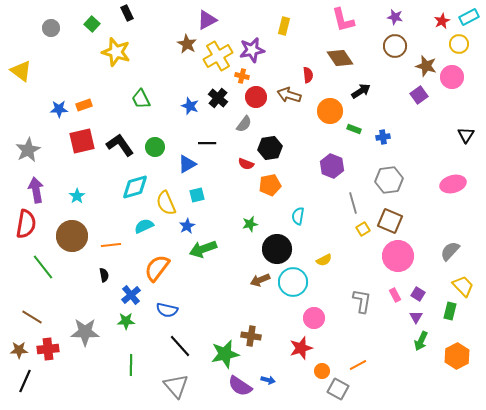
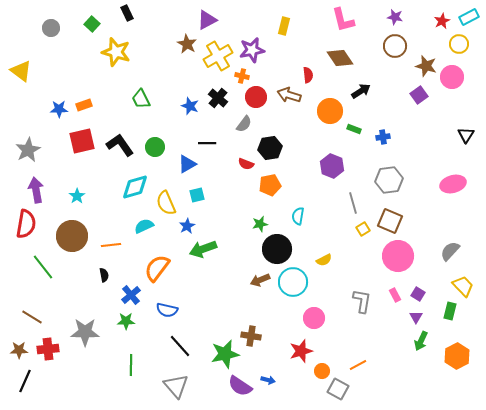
green star at (250, 224): moved 10 px right
red star at (301, 348): moved 3 px down
